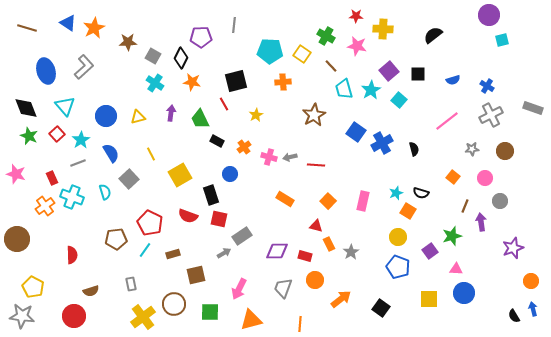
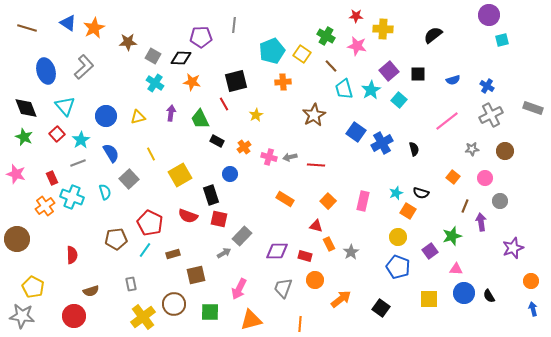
cyan pentagon at (270, 51): moved 2 px right; rotated 25 degrees counterclockwise
black diamond at (181, 58): rotated 65 degrees clockwise
green star at (29, 136): moved 5 px left, 1 px down
gray rectangle at (242, 236): rotated 12 degrees counterclockwise
black semicircle at (514, 316): moved 25 px left, 20 px up
